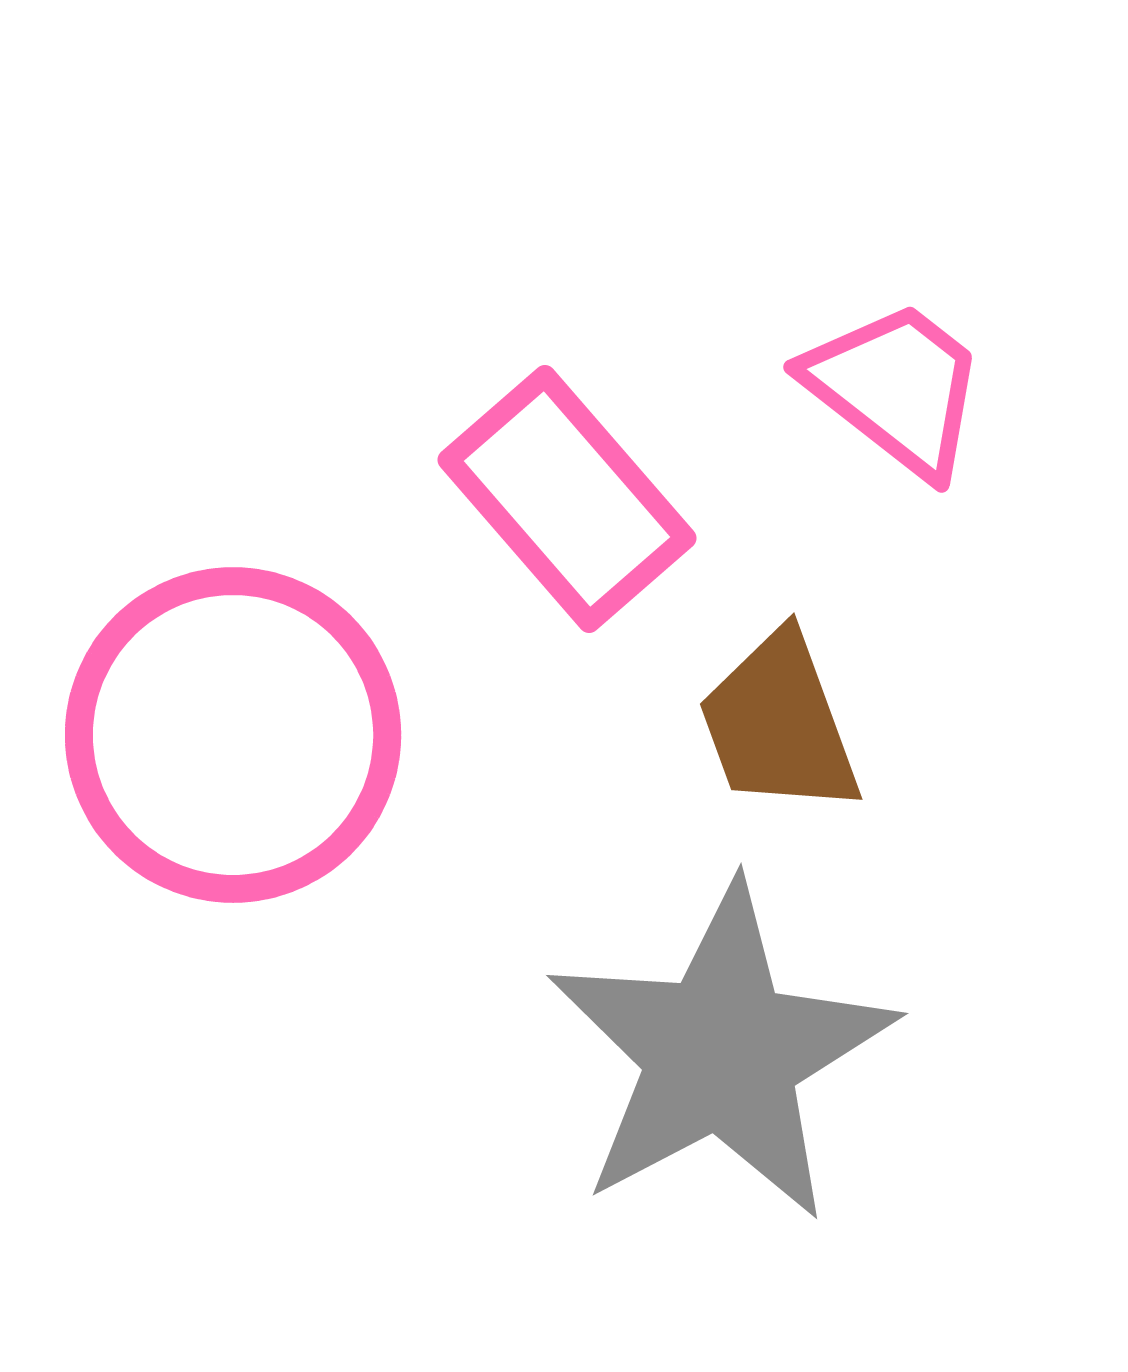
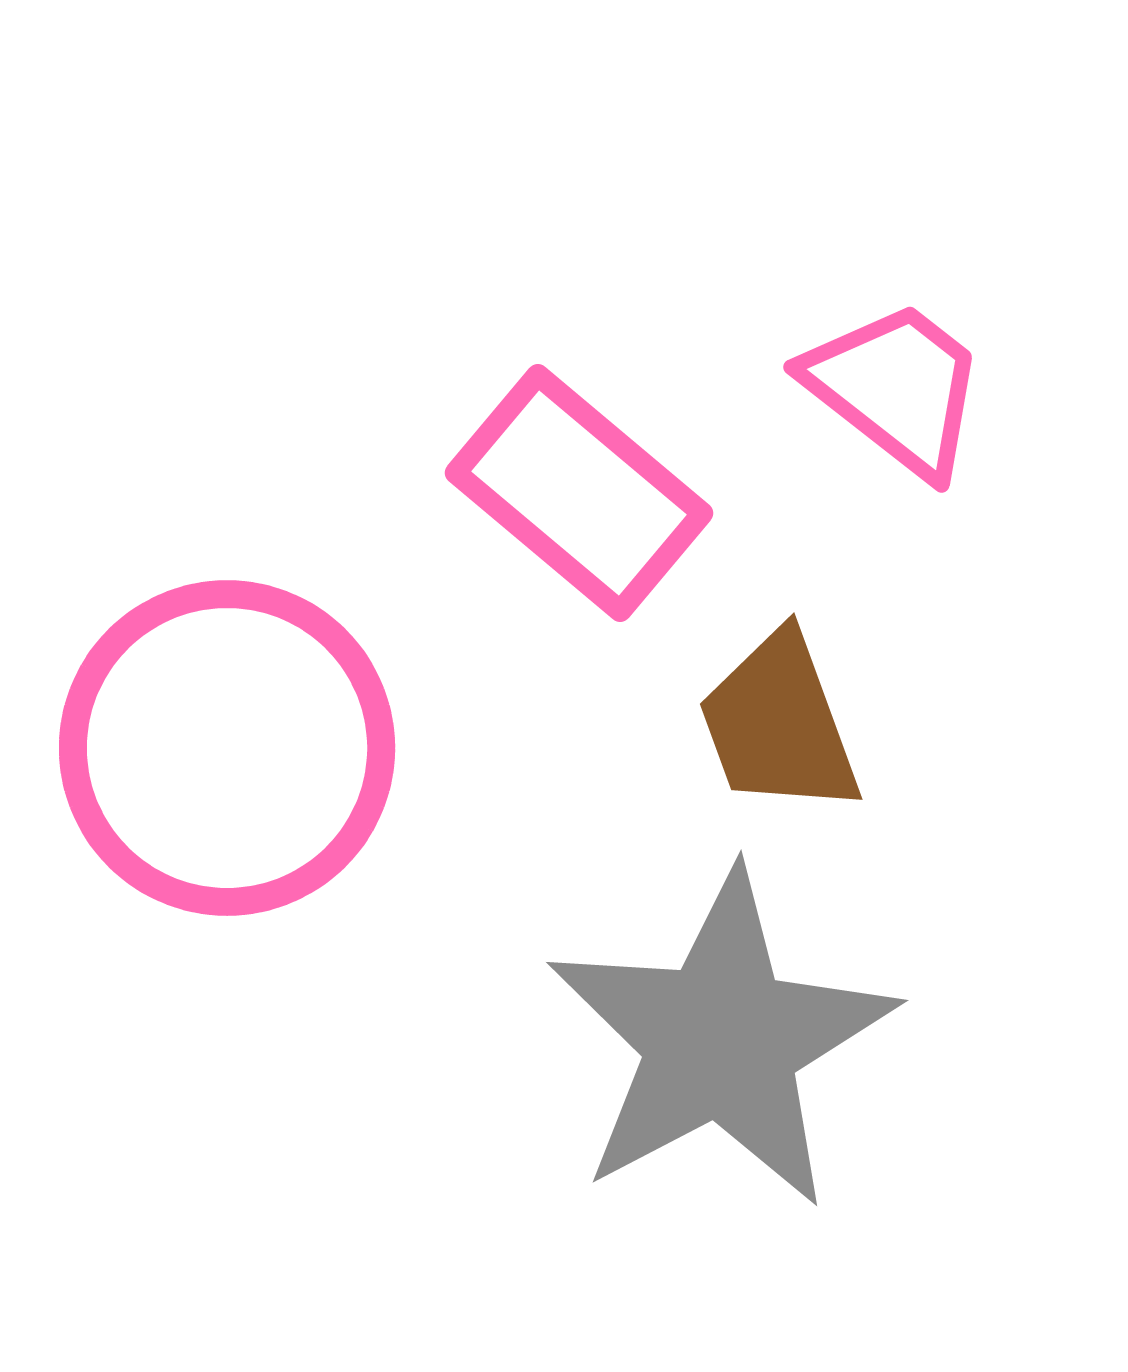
pink rectangle: moved 12 px right, 6 px up; rotated 9 degrees counterclockwise
pink circle: moved 6 px left, 13 px down
gray star: moved 13 px up
